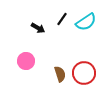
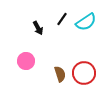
black arrow: rotated 32 degrees clockwise
